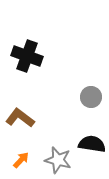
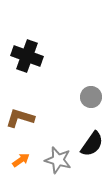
brown L-shape: rotated 20 degrees counterclockwise
black semicircle: rotated 116 degrees clockwise
orange arrow: rotated 12 degrees clockwise
